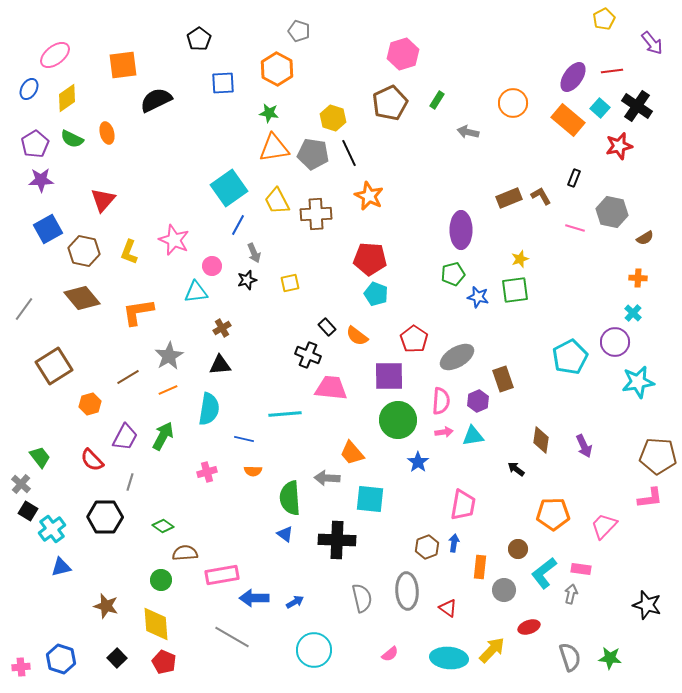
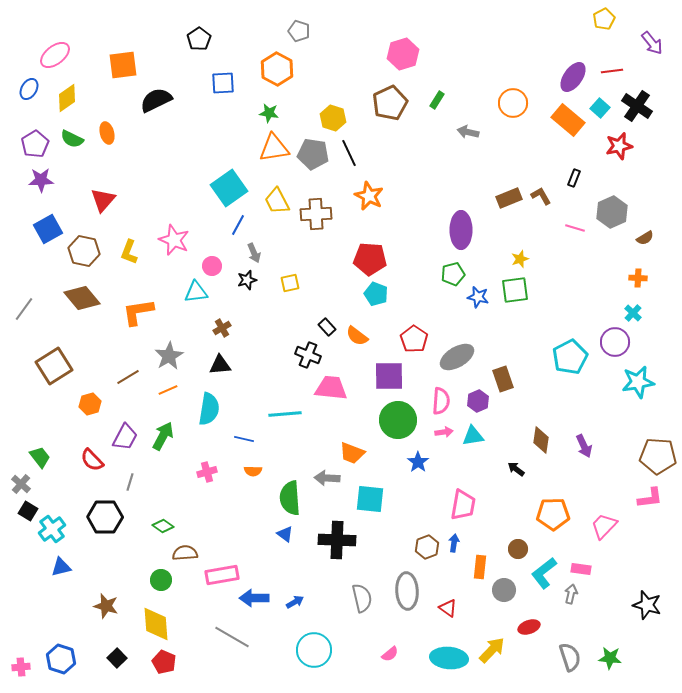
gray hexagon at (612, 212): rotated 24 degrees clockwise
orange trapezoid at (352, 453): rotated 28 degrees counterclockwise
